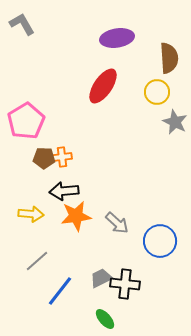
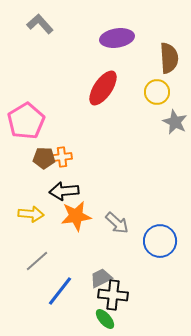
gray L-shape: moved 18 px right; rotated 12 degrees counterclockwise
red ellipse: moved 2 px down
black cross: moved 12 px left, 11 px down
